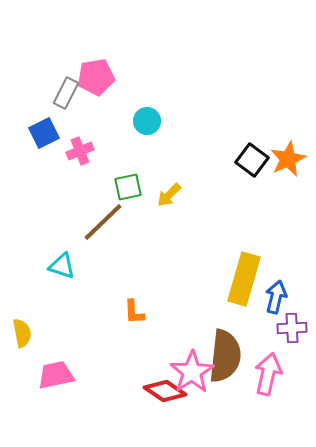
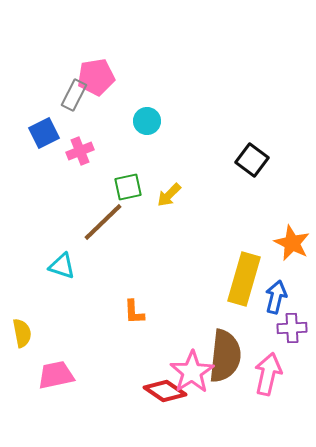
gray rectangle: moved 8 px right, 2 px down
orange star: moved 4 px right, 84 px down; rotated 21 degrees counterclockwise
